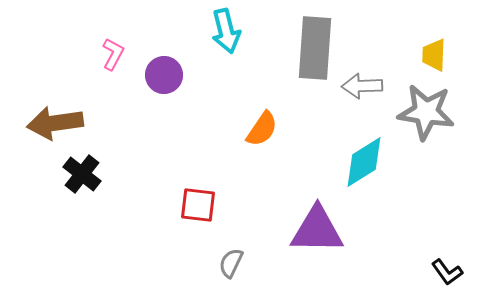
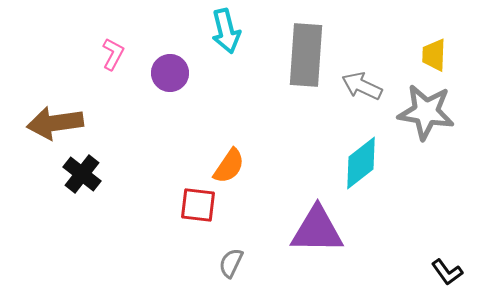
gray rectangle: moved 9 px left, 7 px down
purple circle: moved 6 px right, 2 px up
gray arrow: rotated 27 degrees clockwise
orange semicircle: moved 33 px left, 37 px down
cyan diamond: moved 3 px left, 1 px down; rotated 6 degrees counterclockwise
